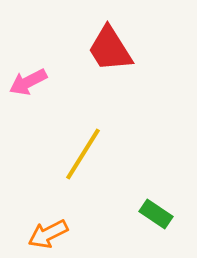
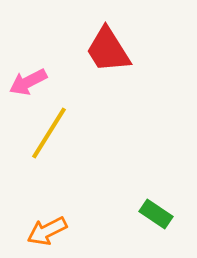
red trapezoid: moved 2 px left, 1 px down
yellow line: moved 34 px left, 21 px up
orange arrow: moved 1 px left, 3 px up
